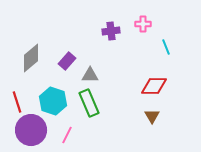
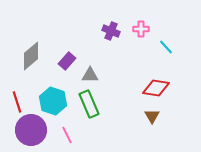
pink cross: moved 2 px left, 5 px down
purple cross: rotated 30 degrees clockwise
cyan line: rotated 21 degrees counterclockwise
gray diamond: moved 2 px up
red diamond: moved 2 px right, 2 px down; rotated 8 degrees clockwise
green rectangle: moved 1 px down
pink line: rotated 54 degrees counterclockwise
